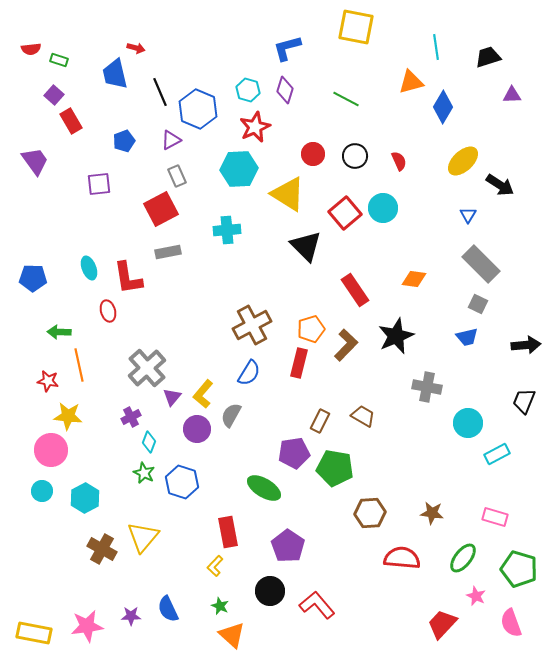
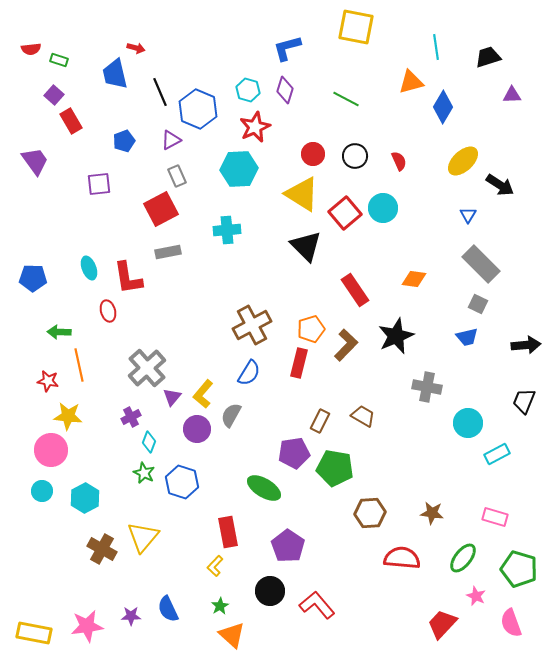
yellow triangle at (288, 194): moved 14 px right
green star at (220, 606): rotated 18 degrees clockwise
